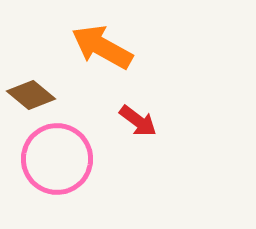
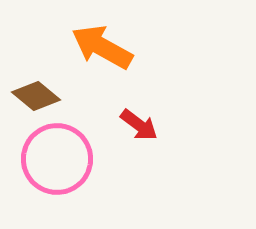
brown diamond: moved 5 px right, 1 px down
red arrow: moved 1 px right, 4 px down
